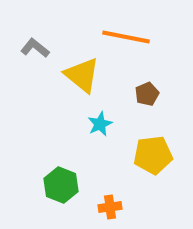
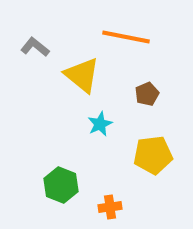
gray L-shape: moved 1 px up
